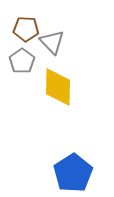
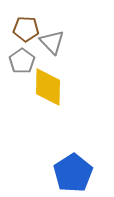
yellow diamond: moved 10 px left
